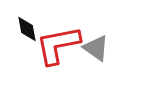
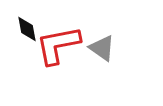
gray triangle: moved 6 px right
